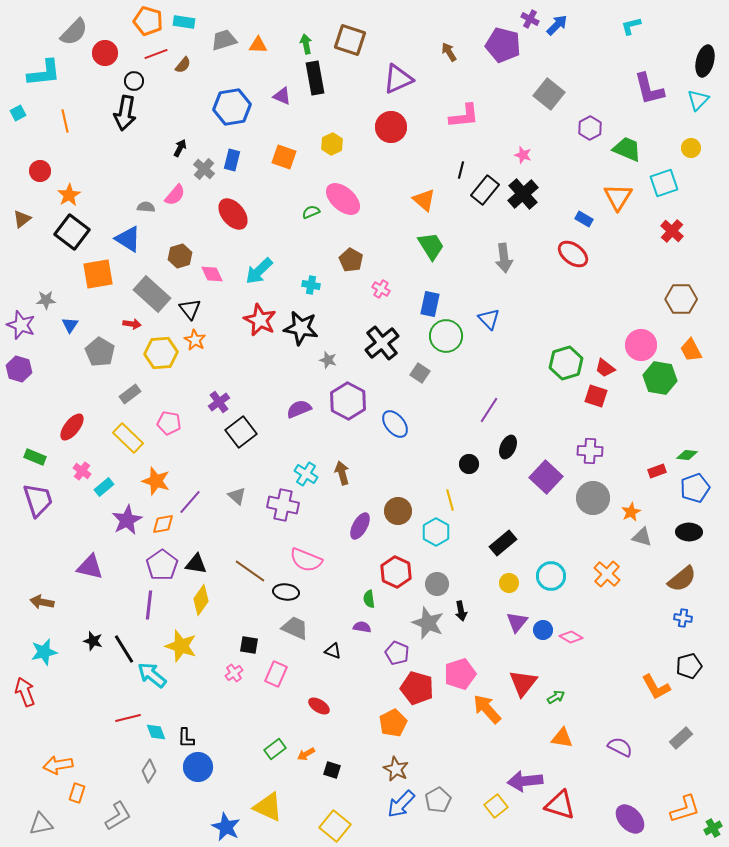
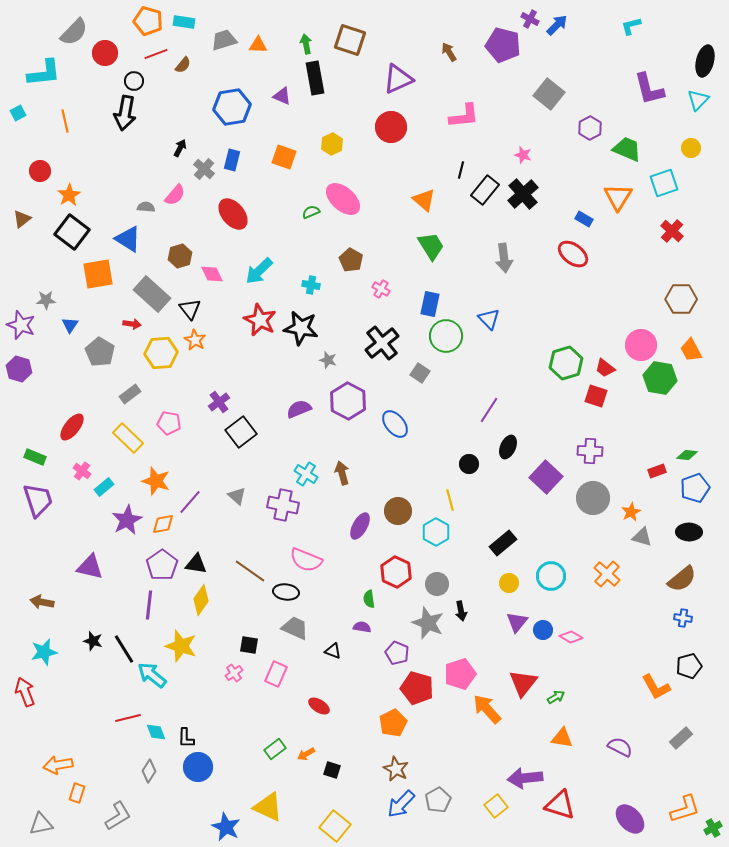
purple arrow at (525, 781): moved 3 px up
